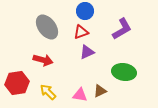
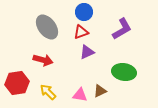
blue circle: moved 1 px left, 1 px down
